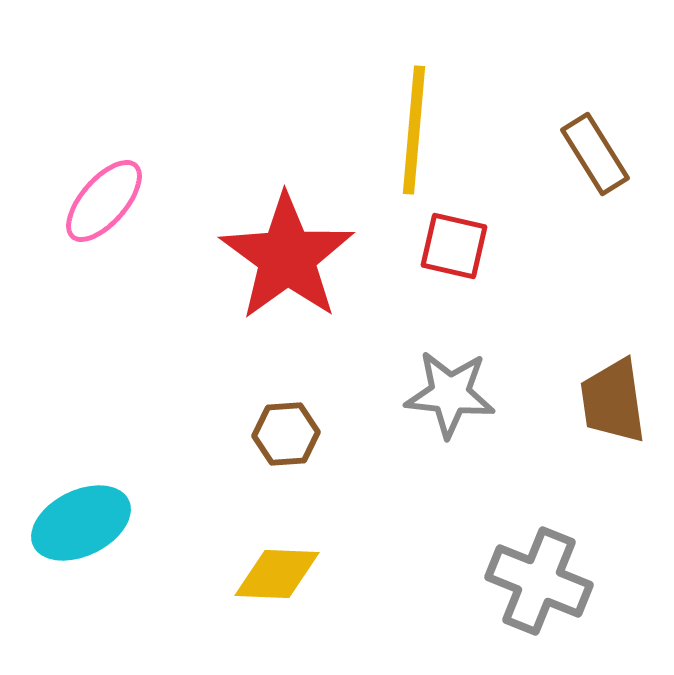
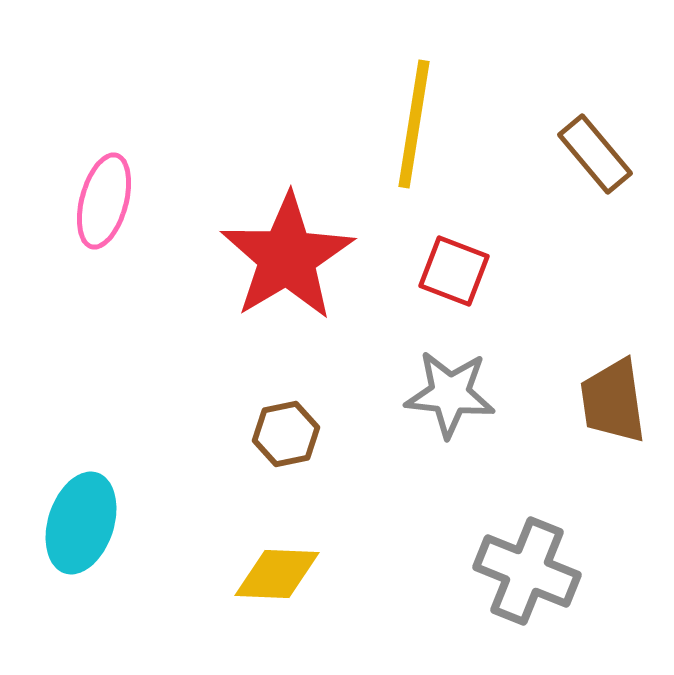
yellow line: moved 6 px up; rotated 4 degrees clockwise
brown rectangle: rotated 8 degrees counterclockwise
pink ellipse: rotated 26 degrees counterclockwise
red square: moved 25 px down; rotated 8 degrees clockwise
red star: rotated 5 degrees clockwise
brown hexagon: rotated 8 degrees counterclockwise
cyan ellipse: rotated 46 degrees counterclockwise
gray cross: moved 12 px left, 10 px up
